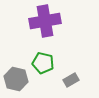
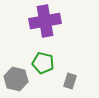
gray rectangle: moved 1 px left, 1 px down; rotated 42 degrees counterclockwise
